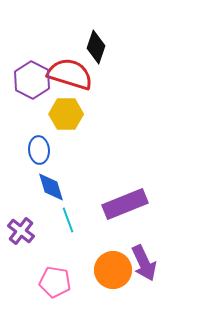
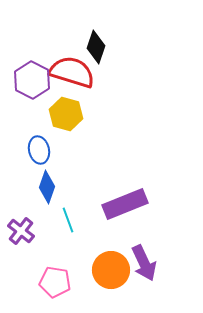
red semicircle: moved 2 px right, 2 px up
yellow hexagon: rotated 16 degrees clockwise
blue ellipse: rotated 8 degrees counterclockwise
blue diamond: moved 4 px left; rotated 36 degrees clockwise
orange circle: moved 2 px left
